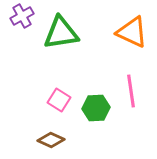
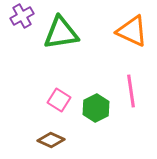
orange triangle: moved 1 px up
green hexagon: rotated 24 degrees counterclockwise
